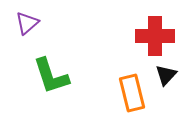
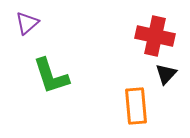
red cross: rotated 12 degrees clockwise
black triangle: moved 1 px up
orange rectangle: moved 4 px right, 13 px down; rotated 9 degrees clockwise
